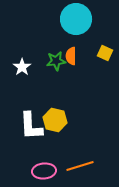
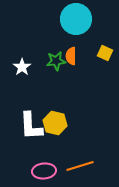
yellow hexagon: moved 3 px down
